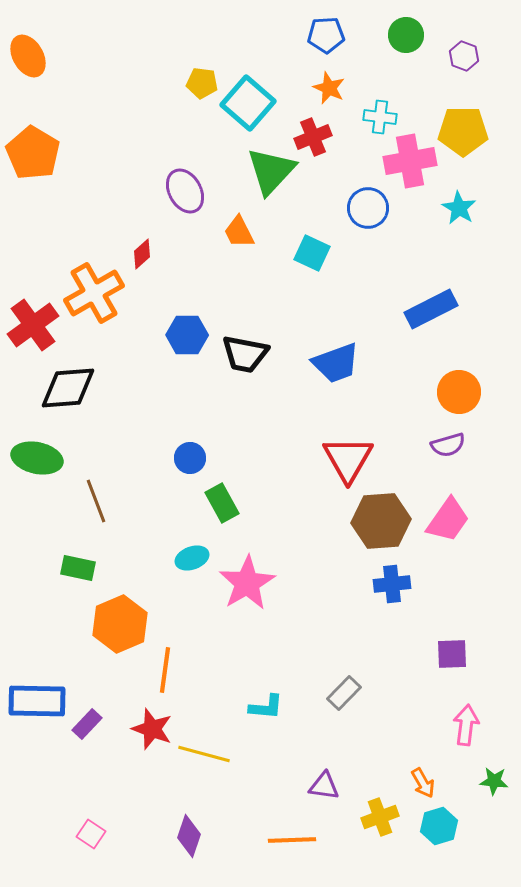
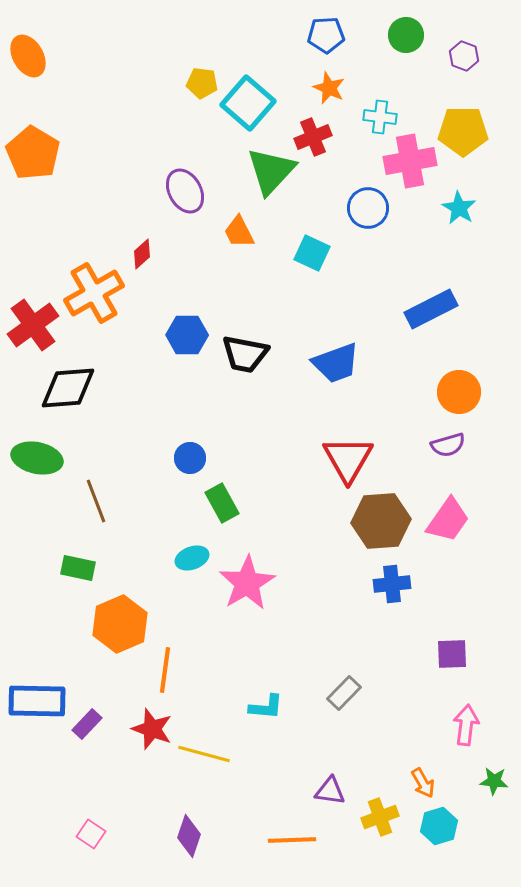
purple triangle at (324, 786): moved 6 px right, 5 px down
